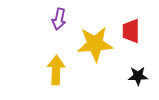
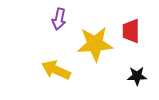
yellow arrow: rotated 68 degrees counterclockwise
black star: moved 1 px left
